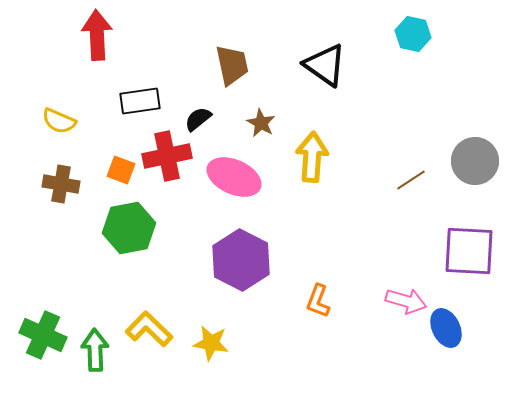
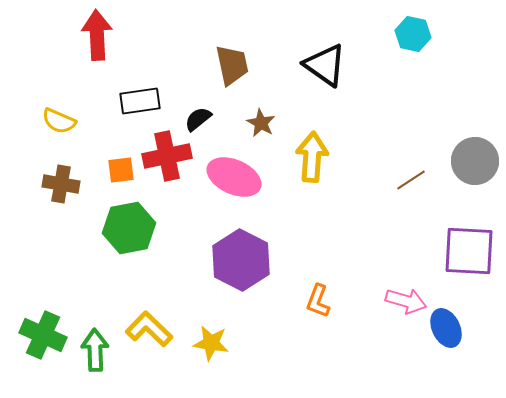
orange square: rotated 28 degrees counterclockwise
